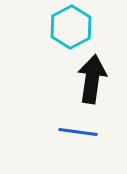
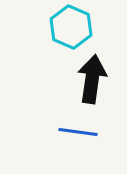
cyan hexagon: rotated 9 degrees counterclockwise
